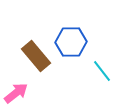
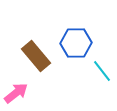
blue hexagon: moved 5 px right, 1 px down
